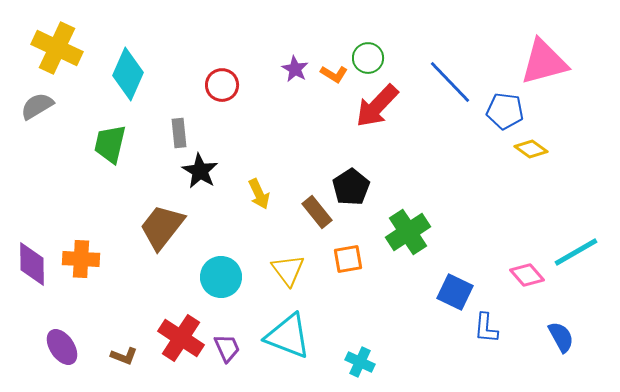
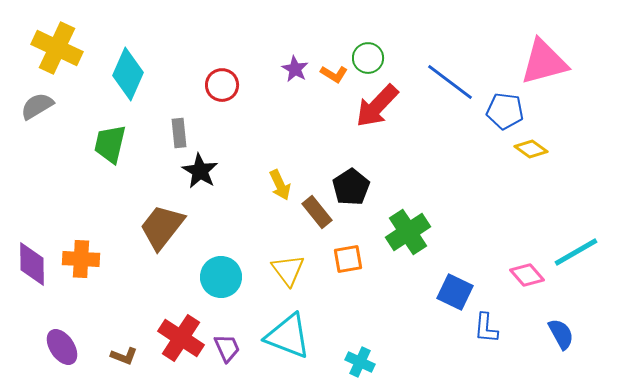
blue line: rotated 9 degrees counterclockwise
yellow arrow: moved 21 px right, 9 px up
blue semicircle: moved 3 px up
